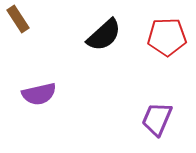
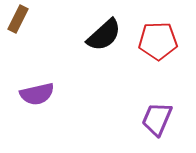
brown rectangle: rotated 60 degrees clockwise
red pentagon: moved 9 px left, 4 px down
purple semicircle: moved 2 px left
